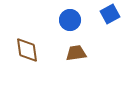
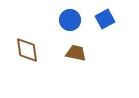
blue square: moved 5 px left, 5 px down
brown trapezoid: rotated 20 degrees clockwise
